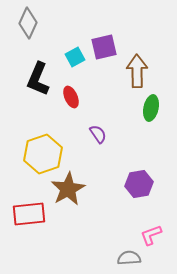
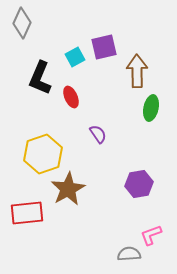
gray diamond: moved 6 px left
black L-shape: moved 2 px right, 1 px up
red rectangle: moved 2 px left, 1 px up
gray semicircle: moved 4 px up
